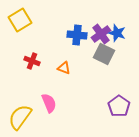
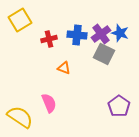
blue star: moved 3 px right
red cross: moved 17 px right, 22 px up; rotated 35 degrees counterclockwise
yellow semicircle: rotated 88 degrees clockwise
